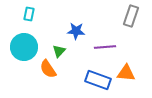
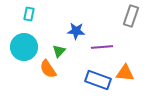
purple line: moved 3 px left
orange triangle: moved 1 px left
